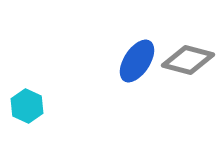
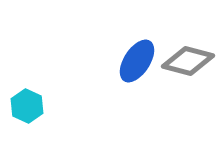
gray diamond: moved 1 px down
